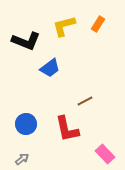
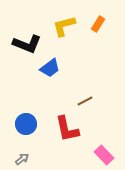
black L-shape: moved 1 px right, 3 px down
pink rectangle: moved 1 px left, 1 px down
